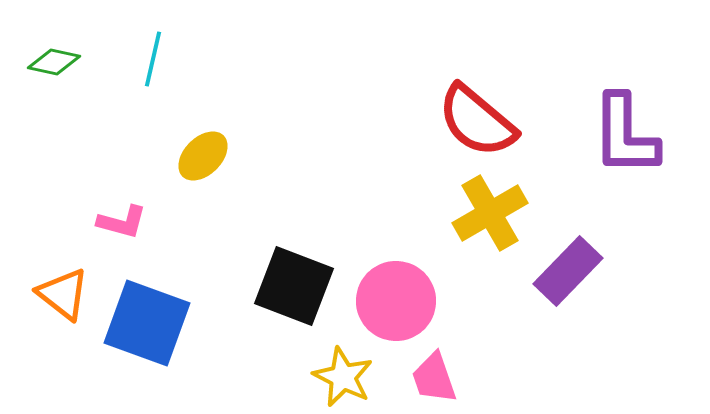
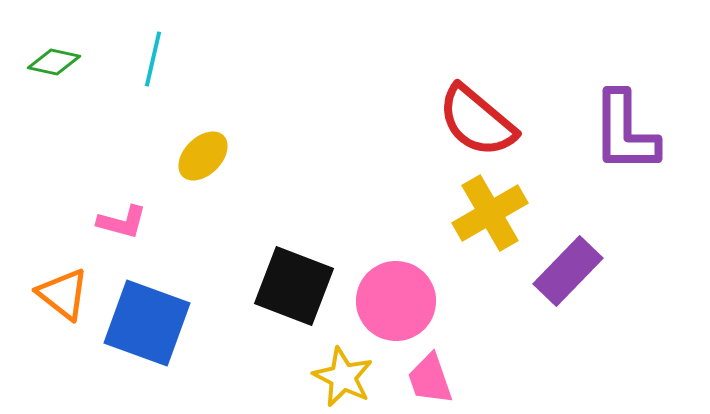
purple L-shape: moved 3 px up
pink trapezoid: moved 4 px left, 1 px down
